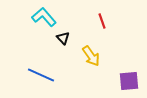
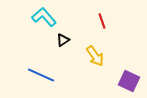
black triangle: moved 2 px down; rotated 40 degrees clockwise
yellow arrow: moved 4 px right
purple square: rotated 30 degrees clockwise
